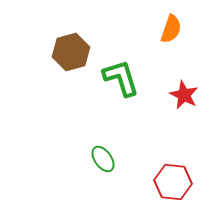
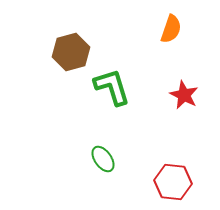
green L-shape: moved 9 px left, 9 px down
